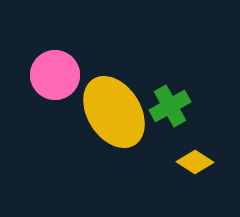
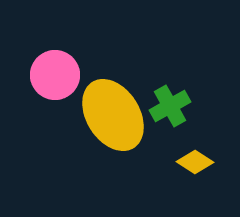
yellow ellipse: moved 1 px left, 3 px down
